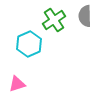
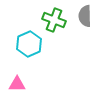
green cross: rotated 35 degrees counterclockwise
pink triangle: rotated 18 degrees clockwise
